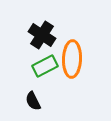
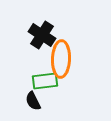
orange ellipse: moved 11 px left
green rectangle: moved 15 px down; rotated 20 degrees clockwise
